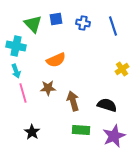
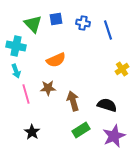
blue line: moved 5 px left, 4 px down
pink line: moved 3 px right, 1 px down
green rectangle: rotated 36 degrees counterclockwise
